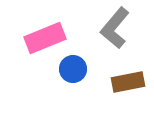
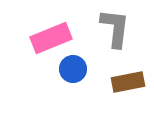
gray L-shape: rotated 147 degrees clockwise
pink rectangle: moved 6 px right
